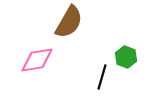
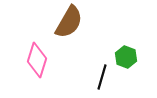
pink diamond: rotated 64 degrees counterclockwise
